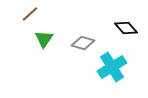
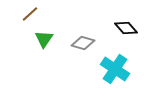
cyan cross: moved 3 px right, 2 px down; rotated 24 degrees counterclockwise
